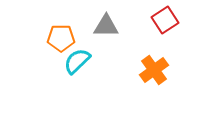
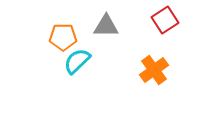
orange pentagon: moved 2 px right, 1 px up
